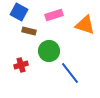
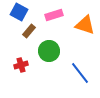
brown rectangle: rotated 64 degrees counterclockwise
blue line: moved 10 px right
